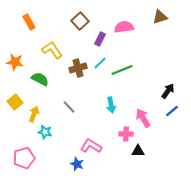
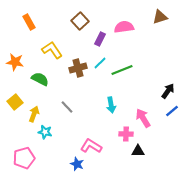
gray line: moved 2 px left
